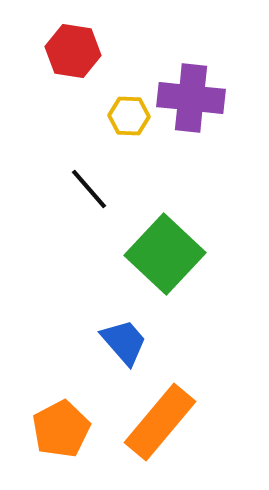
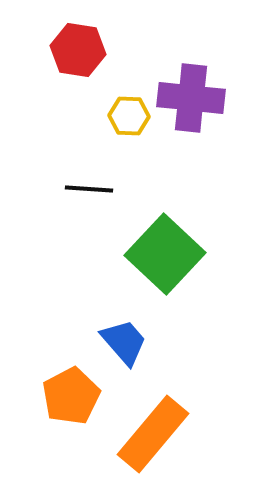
red hexagon: moved 5 px right, 1 px up
black line: rotated 45 degrees counterclockwise
orange rectangle: moved 7 px left, 12 px down
orange pentagon: moved 10 px right, 33 px up
